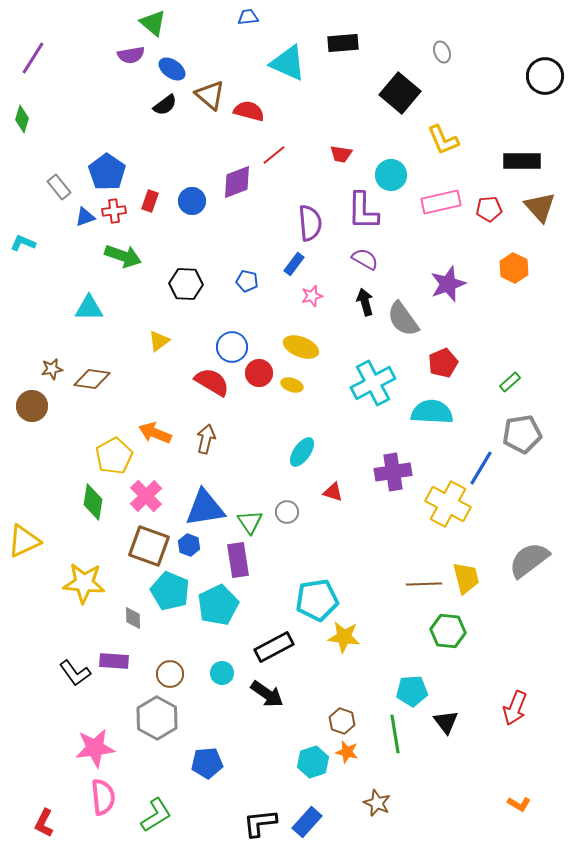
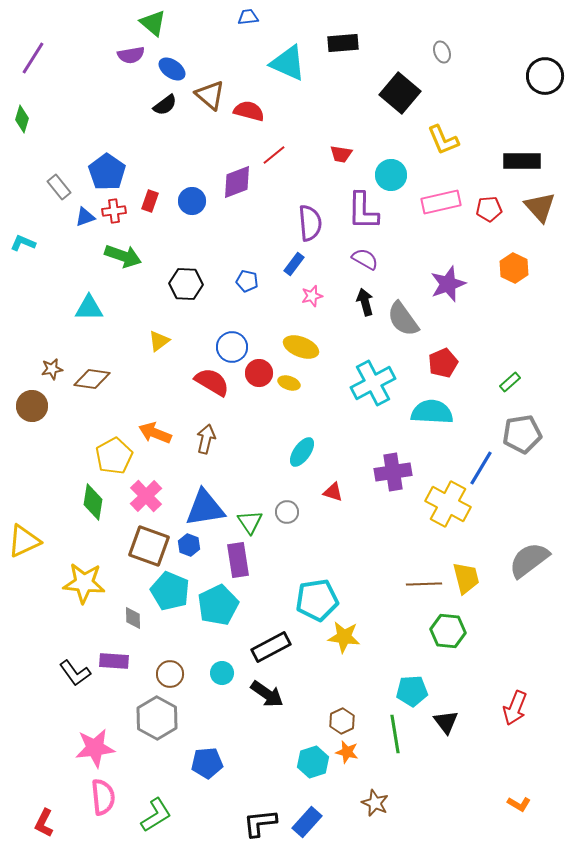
yellow ellipse at (292, 385): moved 3 px left, 2 px up
black rectangle at (274, 647): moved 3 px left
brown hexagon at (342, 721): rotated 15 degrees clockwise
brown star at (377, 803): moved 2 px left
